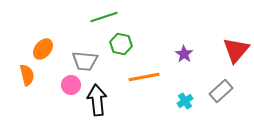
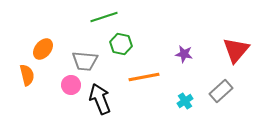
purple star: rotated 24 degrees counterclockwise
black arrow: moved 3 px right, 1 px up; rotated 16 degrees counterclockwise
